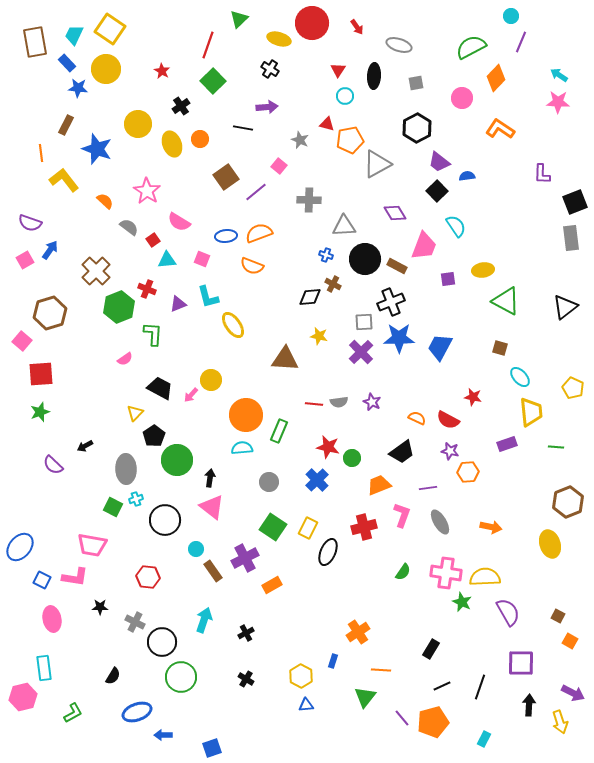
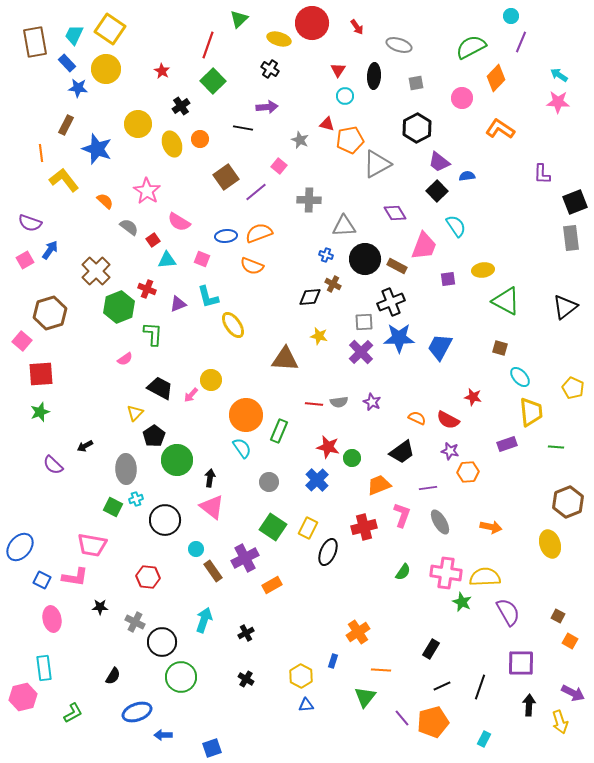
cyan semicircle at (242, 448): rotated 60 degrees clockwise
